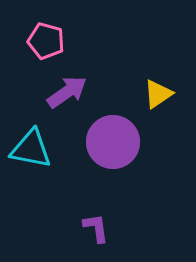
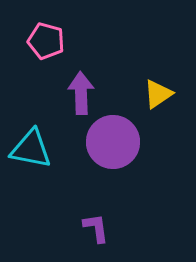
purple arrow: moved 14 px right, 1 px down; rotated 57 degrees counterclockwise
